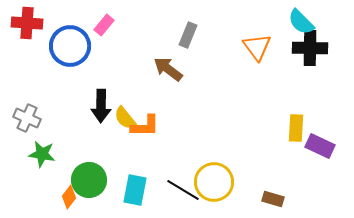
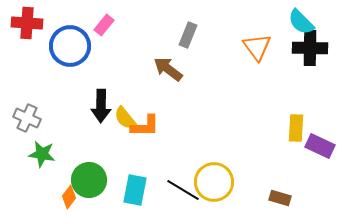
brown rectangle: moved 7 px right, 1 px up
